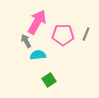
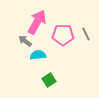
gray line: rotated 48 degrees counterclockwise
gray arrow: moved 1 px left; rotated 24 degrees counterclockwise
